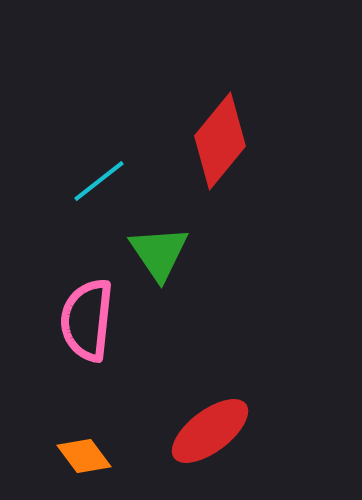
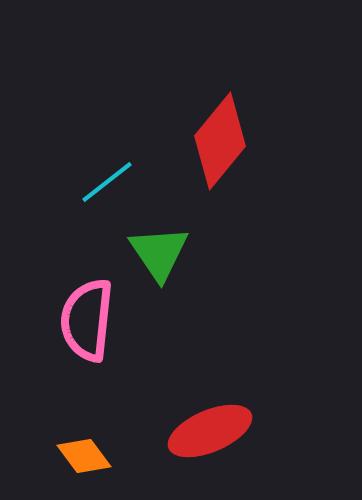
cyan line: moved 8 px right, 1 px down
red ellipse: rotated 14 degrees clockwise
